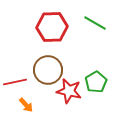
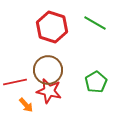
red hexagon: rotated 20 degrees clockwise
red star: moved 20 px left
